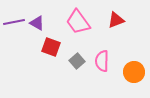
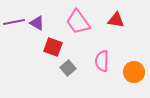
red triangle: rotated 30 degrees clockwise
red square: moved 2 px right
gray square: moved 9 px left, 7 px down
